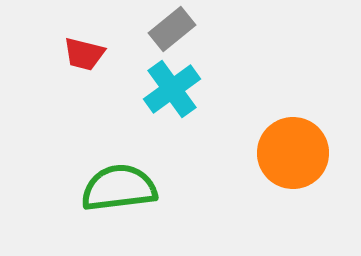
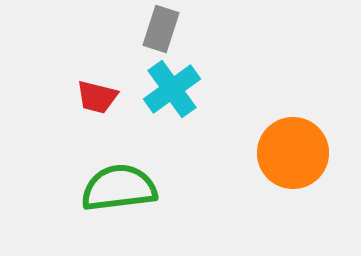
gray rectangle: moved 11 px left; rotated 33 degrees counterclockwise
red trapezoid: moved 13 px right, 43 px down
